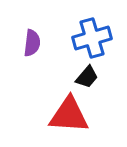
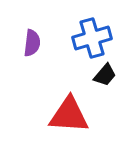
black trapezoid: moved 18 px right, 2 px up
